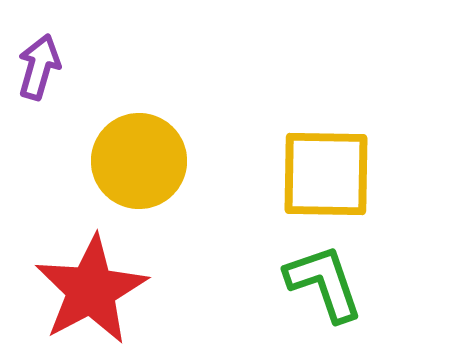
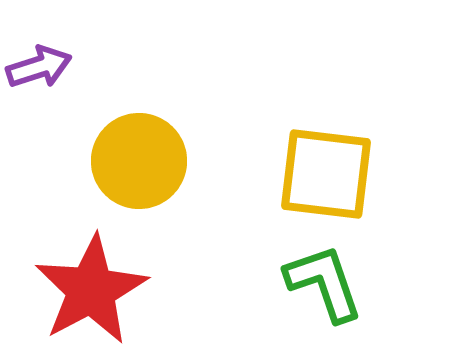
purple arrow: rotated 56 degrees clockwise
yellow square: rotated 6 degrees clockwise
